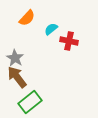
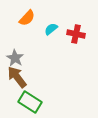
red cross: moved 7 px right, 7 px up
green rectangle: rotated 70 degrees clockwise
